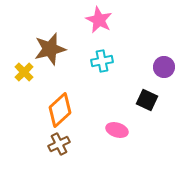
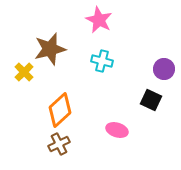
cyan cross: rotated 25 degrees clockwise
purple circle: moved 2 px down
black square: moved 4 px right
